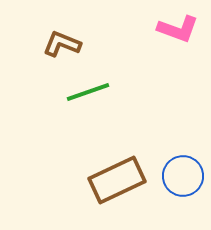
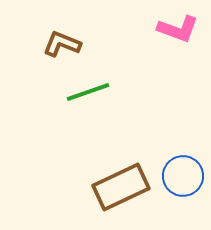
brown rectangle: moved 4 px right, 7 px down
